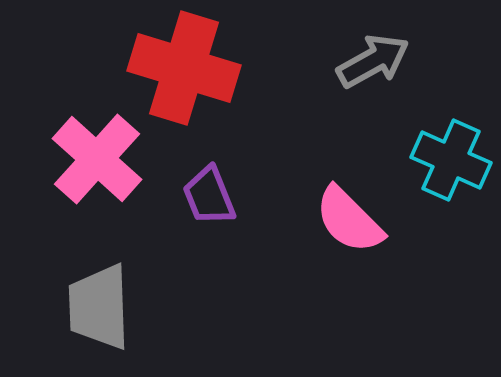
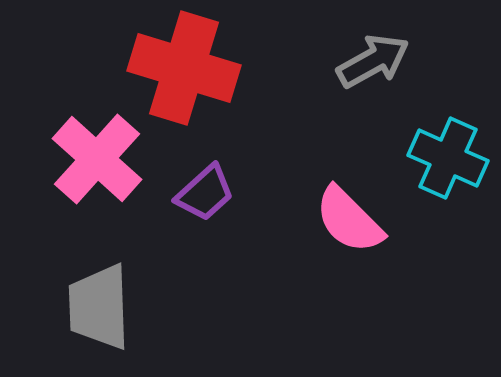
cyan cross: moved 3 px left, 2 px up
purple trapezoid: moved 4 px left, 3 px up; rotated 110 degrees counterclockwise
